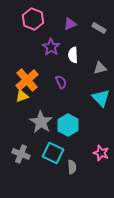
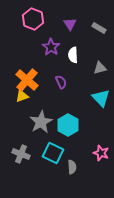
purple triangle: rotated 40 degrees counterclockwise
orange cross: rotated 10 degrees counterclockwise
gray star: rotated 10 degrees clockwise
